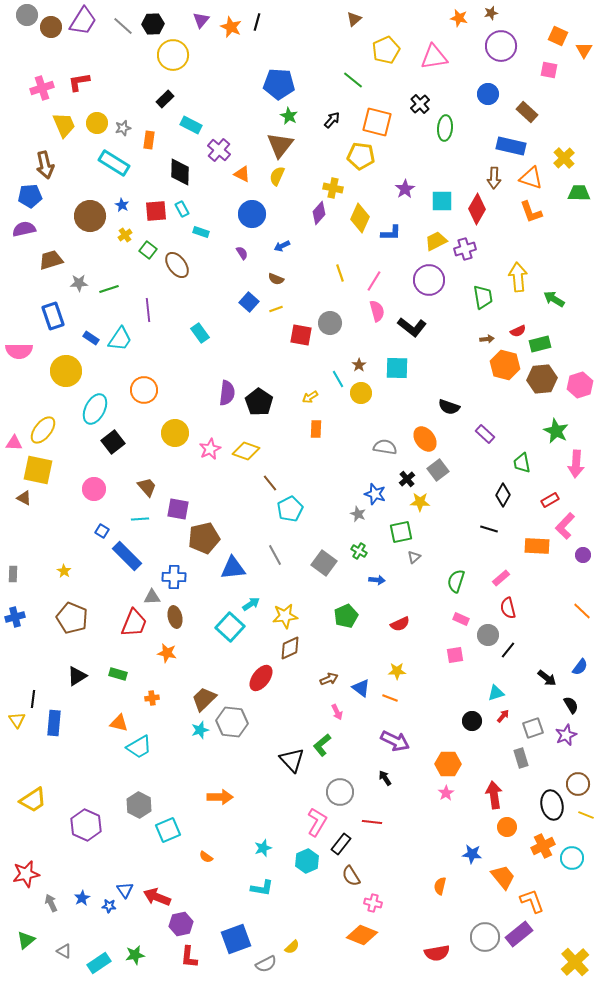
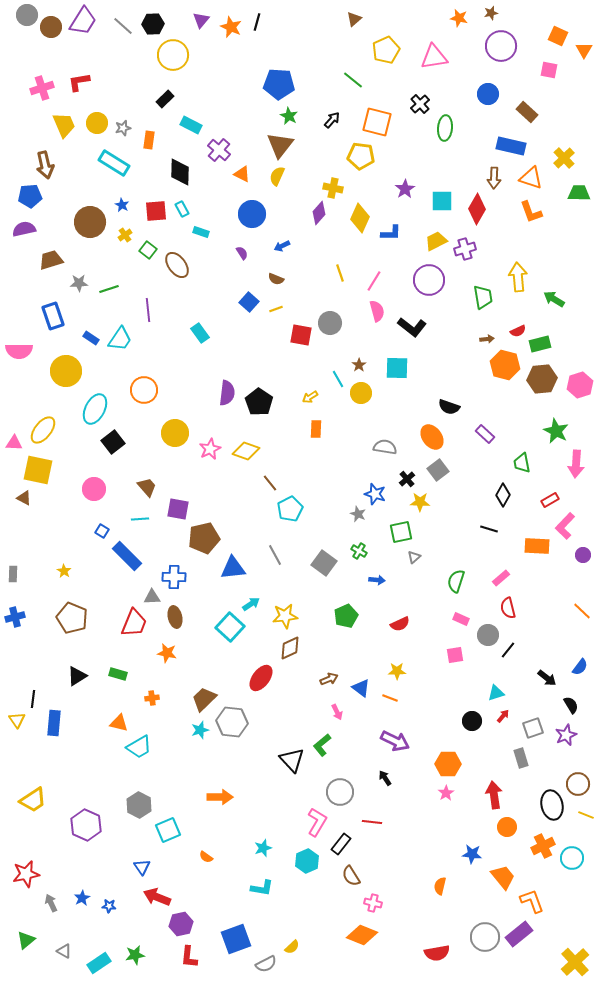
brown circle at (90, 216): moved 6 px down
orange ellipse at (425, 439): moved 7 px right, 2 px up
blue triangle at (125, 890): moved 17 px right, 23 px up
